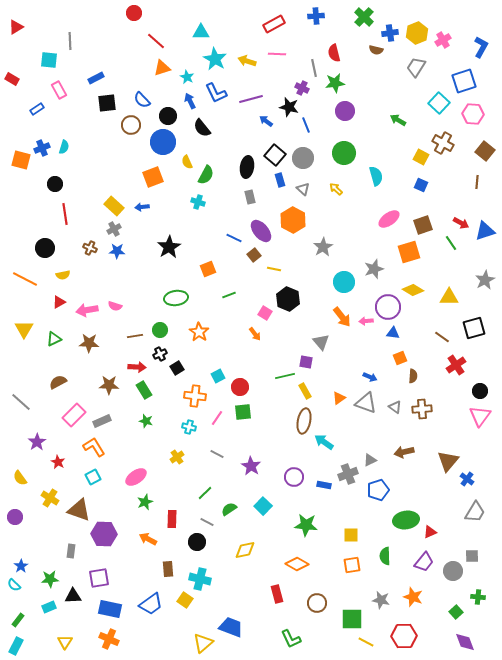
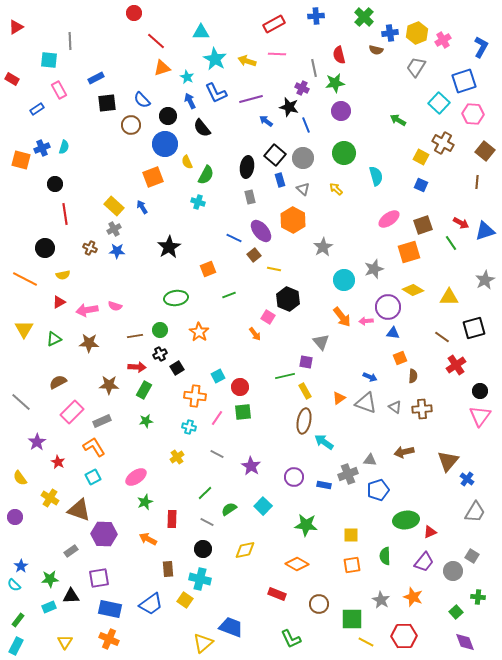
red semicircle at (334, 53): moved 5 px right, 2 px down
purple circle at (345, 111): moved 4 px left
blue circle at (163, 142): moved 2 px right, 2 px down
blue arrow at (142, 207): rotated 64 degrees clockwise
cyan circle at (344, 282): moved 2 px up
pink square at (265, 313): moved 3 px right, 4 px down
green rectangle at (144, 390): rotated 60 degrees clockwise
pink rectangle at (74, 415): moved 2 px left, 3 px up
green star at (146, 421): rotated 24 degrees counterclockwise
gray triangle at (370, 460): rotated 32 degrees clockwise
black circle at (197, 542): moved 6 px right, 7 px down
gray rectangle at (71, 551): rotated 48 degrees clockwise
gray square at (472, 556): rotated 32 degrees clockwise
red rectangle at (277, 594): rotated 54 degrees counterclockwise
black triangle at (73, 596): moved 2 px left
gray star at (381, 600): rotated 18 degrees clockwise
brown circle at (317, 603): moved 2 px right, 1 px down
